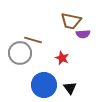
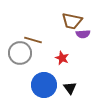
brown trapezoid: moved 1 px right
